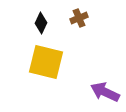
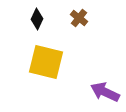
brown cross: rotated 30 degrees counterclockwise
black diamond: moved 4 px left, 4 px up
